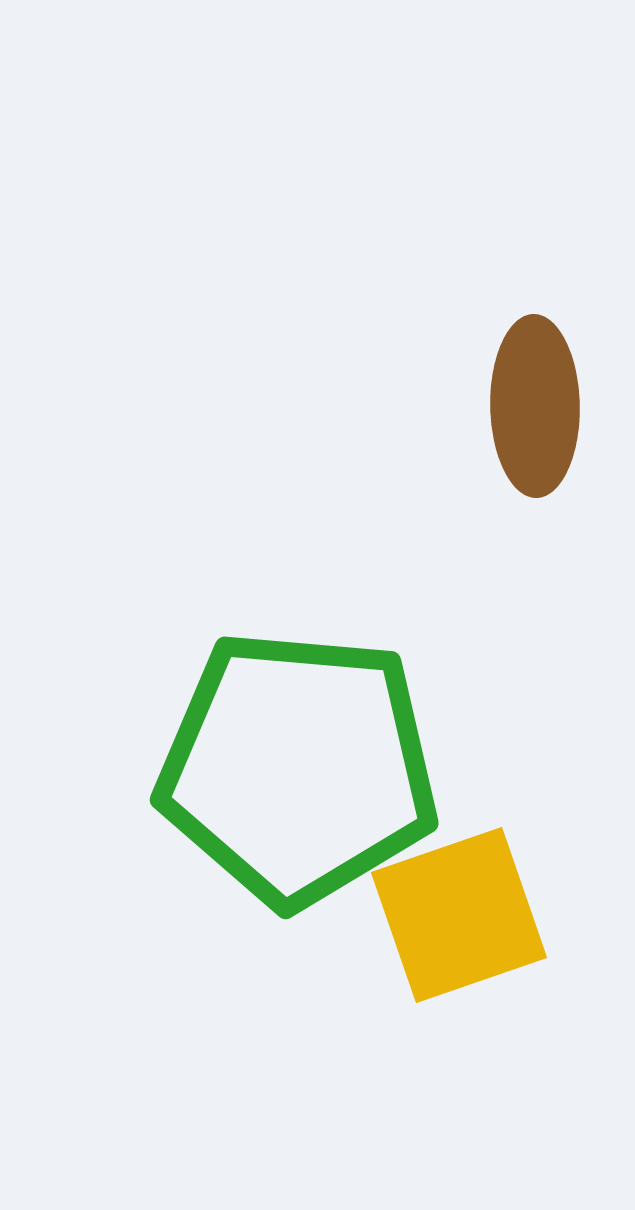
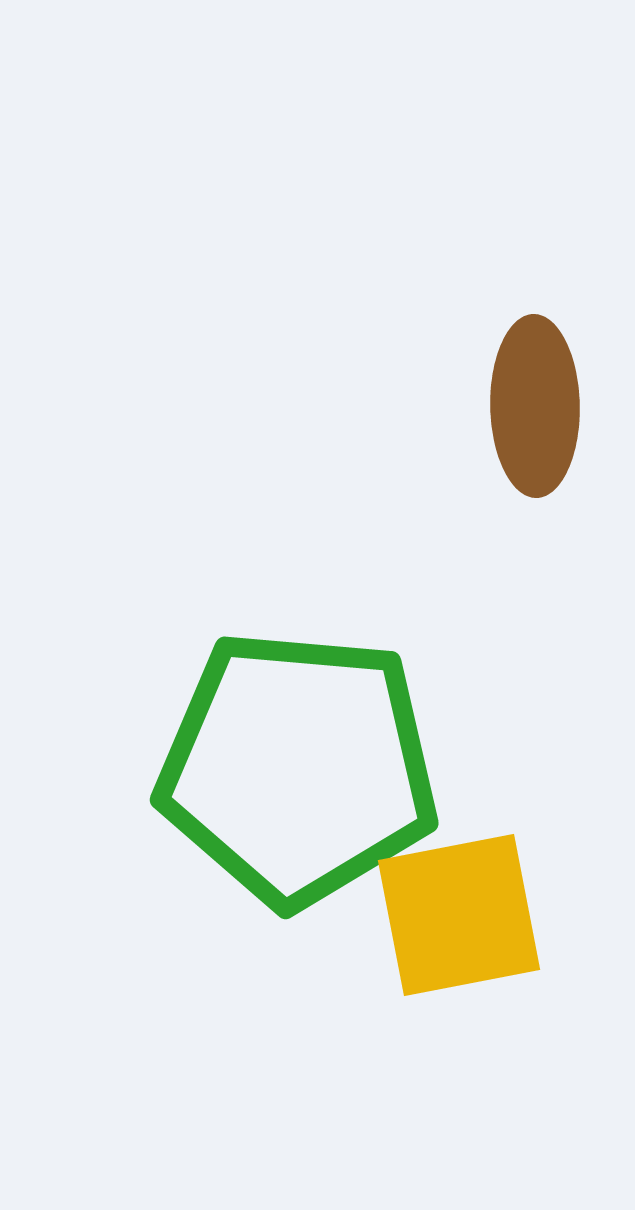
yellow square: rotated 8 degrees clockwise
